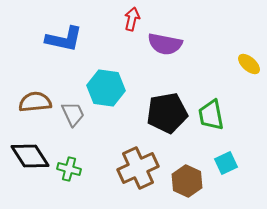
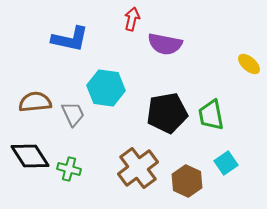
blue L-shape: moved 6 px right
cyan square: rotated 10 degrees counterclockwise
brown cross: rotated 12 degrees counterclockwise
